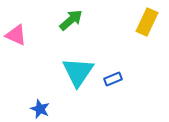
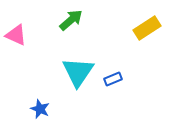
yellow rectangle: moved 6 px down; rotated 32 degrees clockwise
